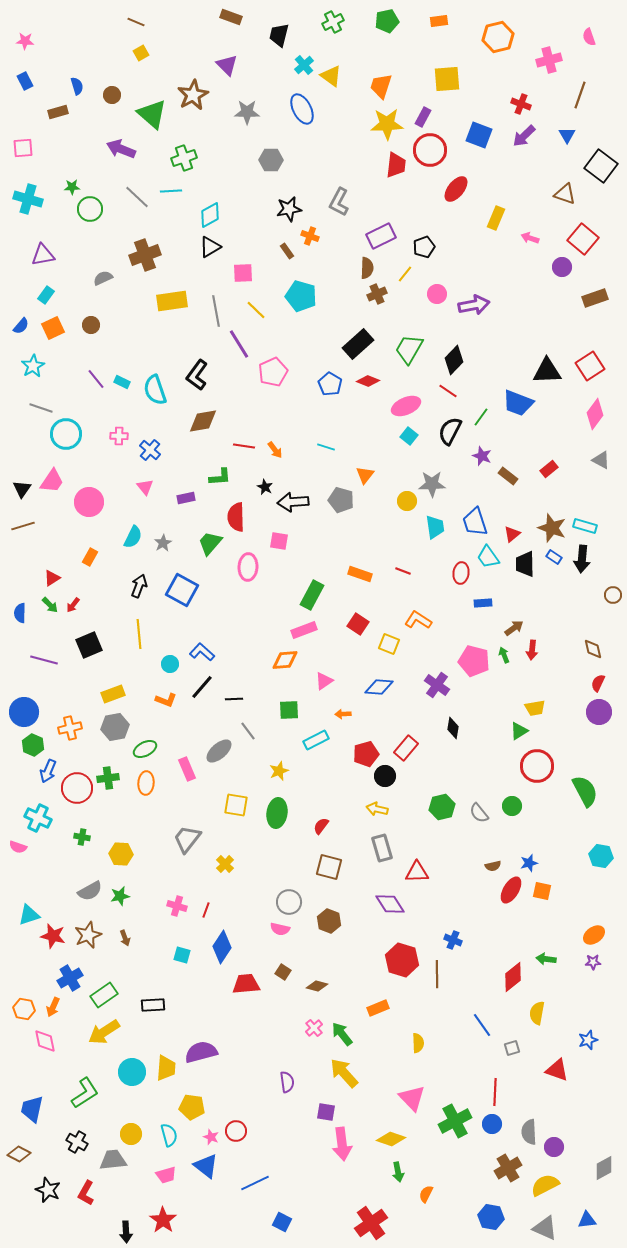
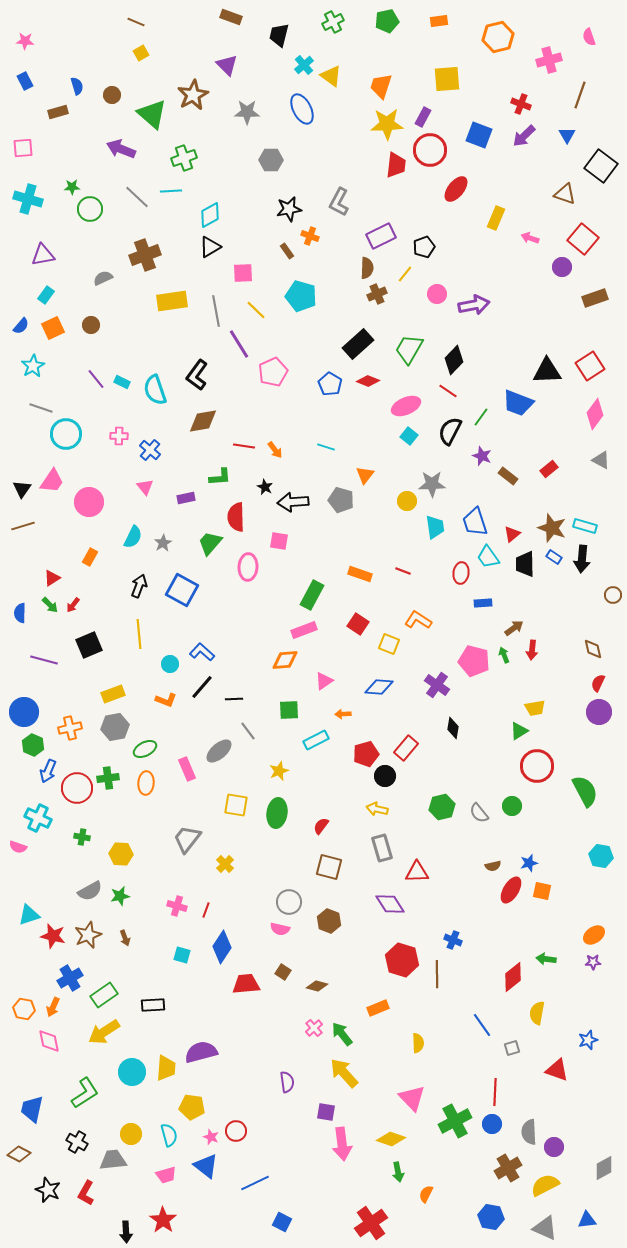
pink diamond at (45, 1041): moved 4 px right
